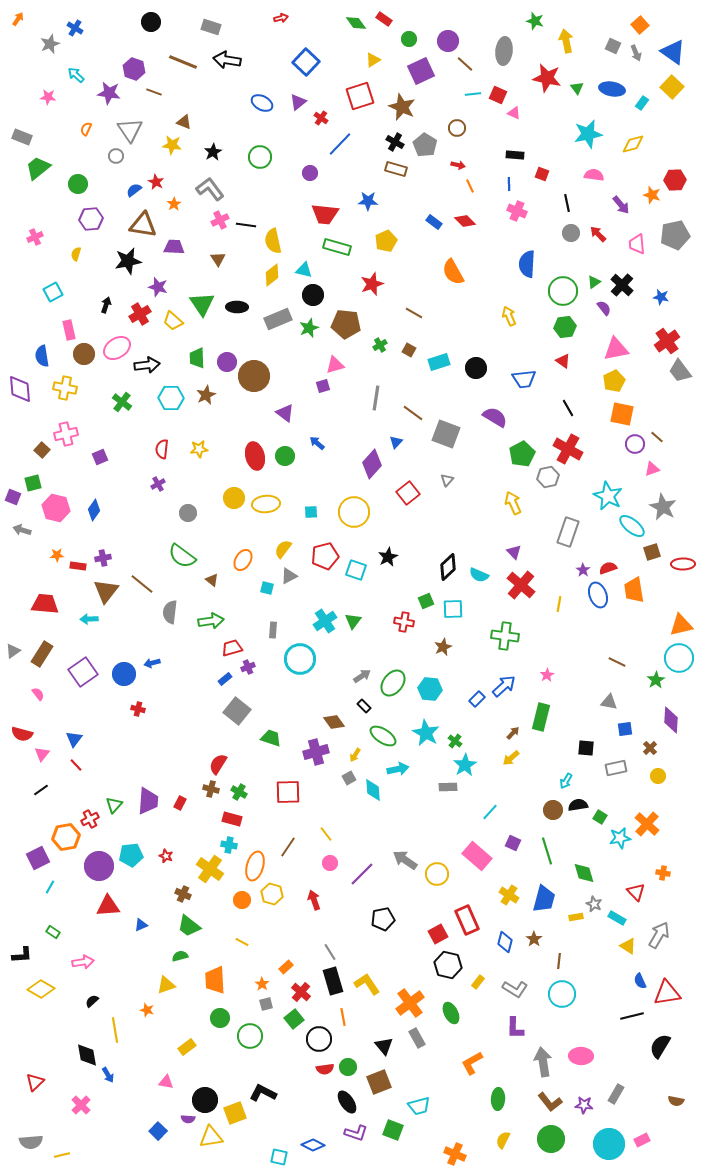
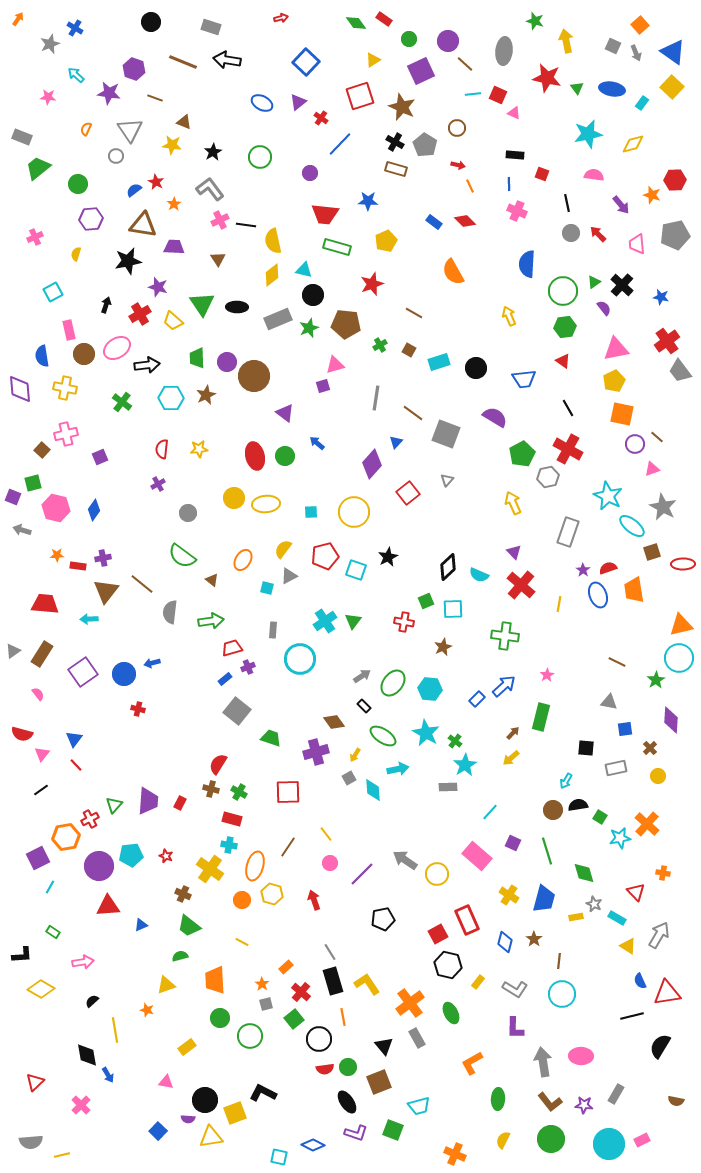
brown line at (154, 92): moved 1 px right, 6 px down
